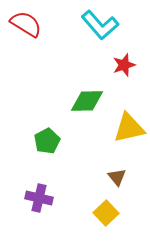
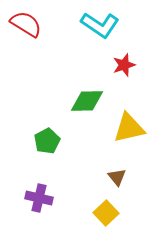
cyan L-shape: rotated 15 degrees counterclockwise
